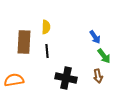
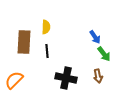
green arrow: moved 2 px up
orange semicircle: rotated 36 degrees counterclockwise
